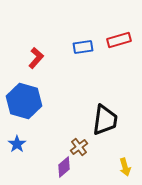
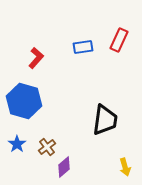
red rectangle: rotated 50 degrees counterclockwise
brown cross: moved 32 px left
